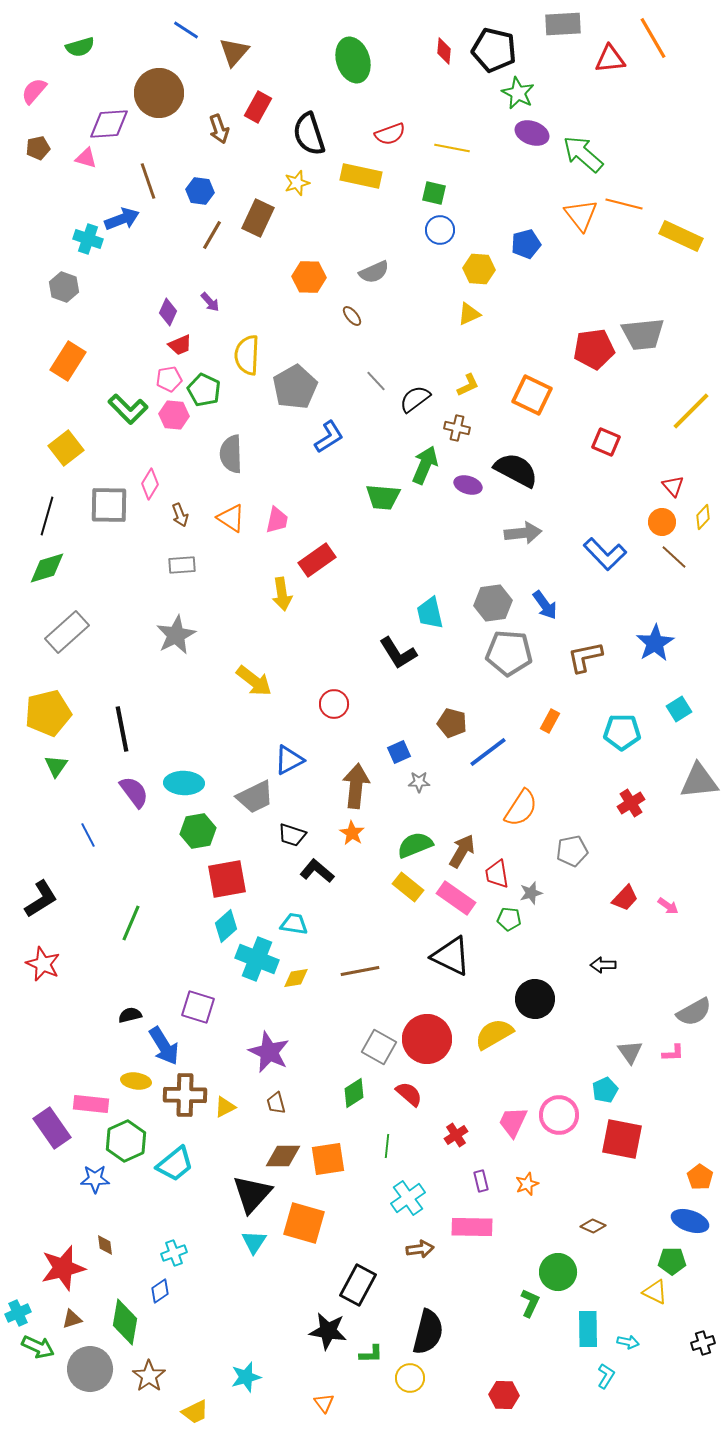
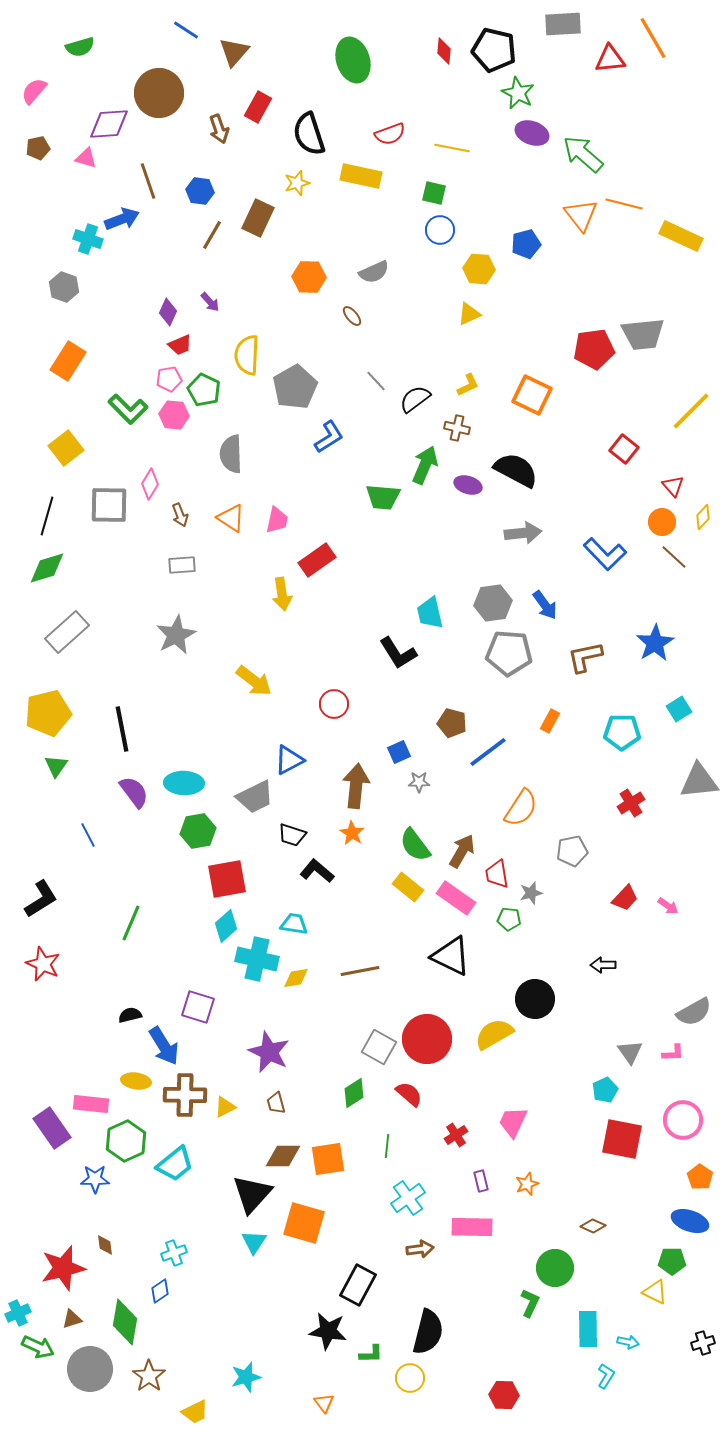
red square at (606, 442): moved 18 px right, 7 px down; rotated 16 degrees clockwise
green semicircle at (415, 845): rotated 105 degrees counterclockwise
cyan cross at (257, 959): rotated 9 degrees counterclockwise
pink circle at (559, 1115): moved 124 px right, 5 px down
green circle at (558, 1272): moved 3 px left, 4 px up
